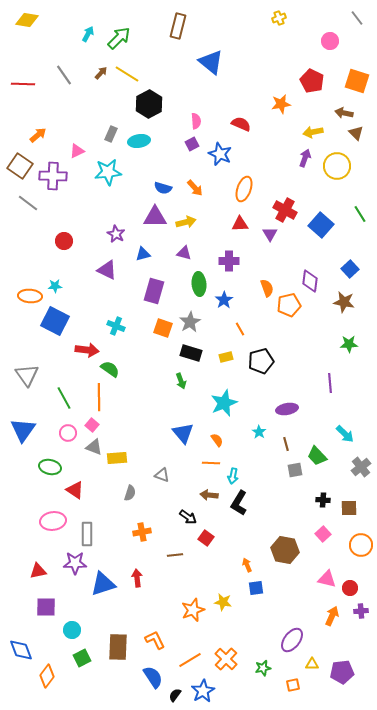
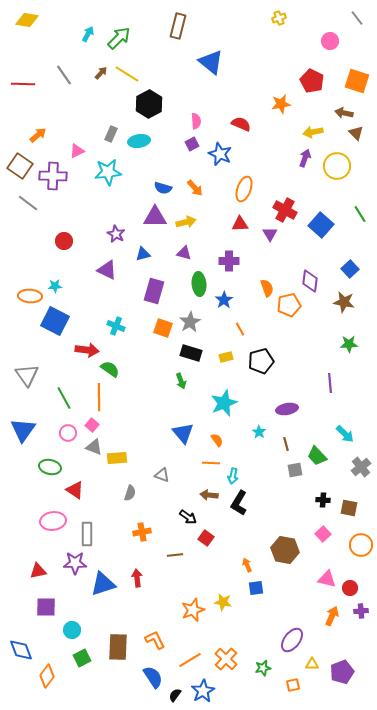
brown square at (349, 508): rotated 12 degrees clockwise
purple pentagon at (342, 672): rotated 15 degrees counterclockwise
